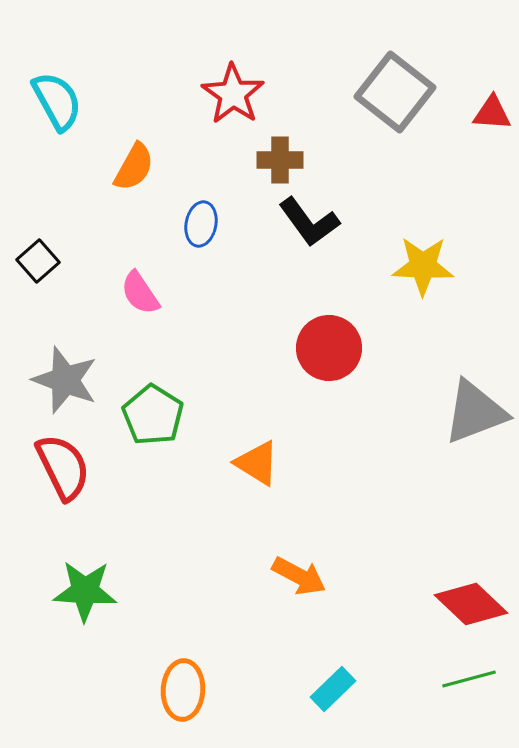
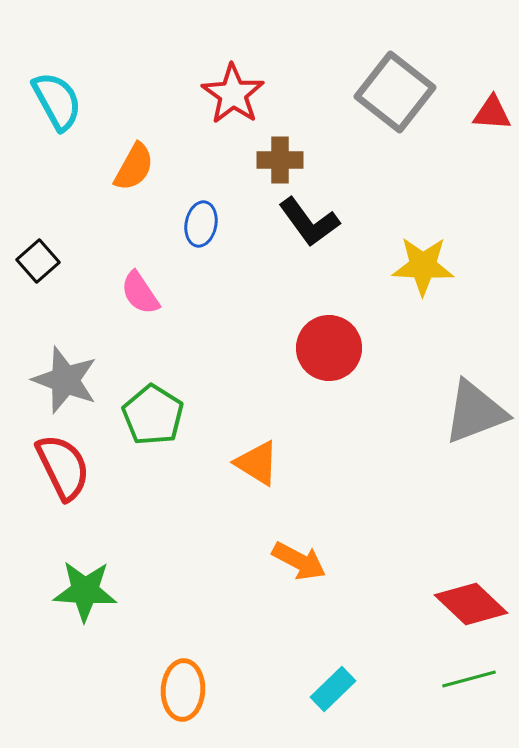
orange arrow: moved 15 px up
